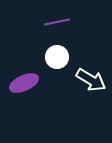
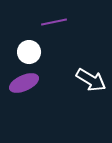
purple line: moved 3 px left
white circle: moved 28 px left, 5 px up
